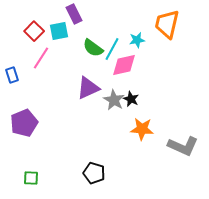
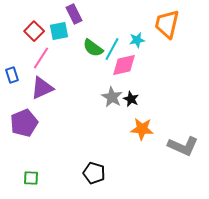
purple triangle: moved 46 px left
gray star: moved 2 px left, 3 px up
